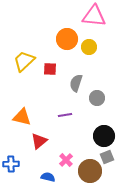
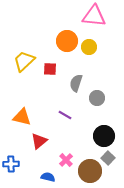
orange circle: moved 2 px down
purple line: rotated 40 degrees clockwise
gray square: moved 1 px right, 1 px down; rotated 24 degrees counterclockwise
